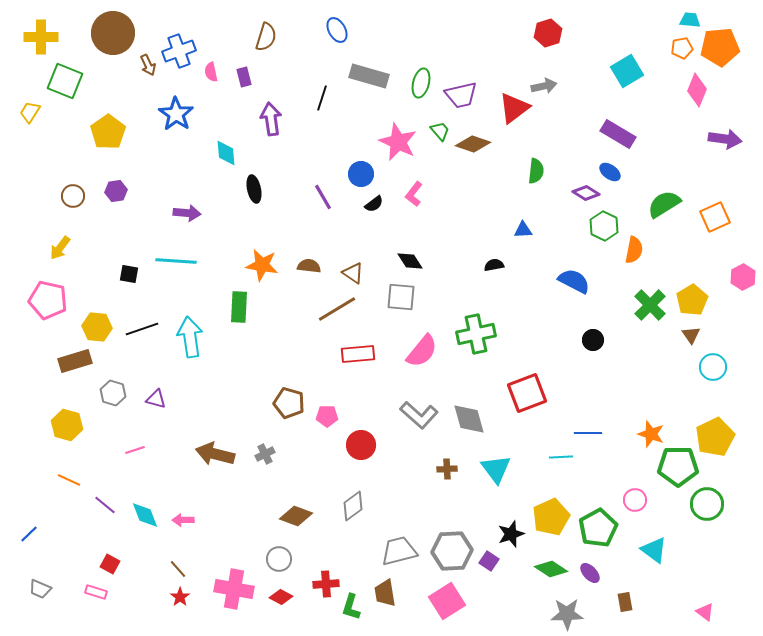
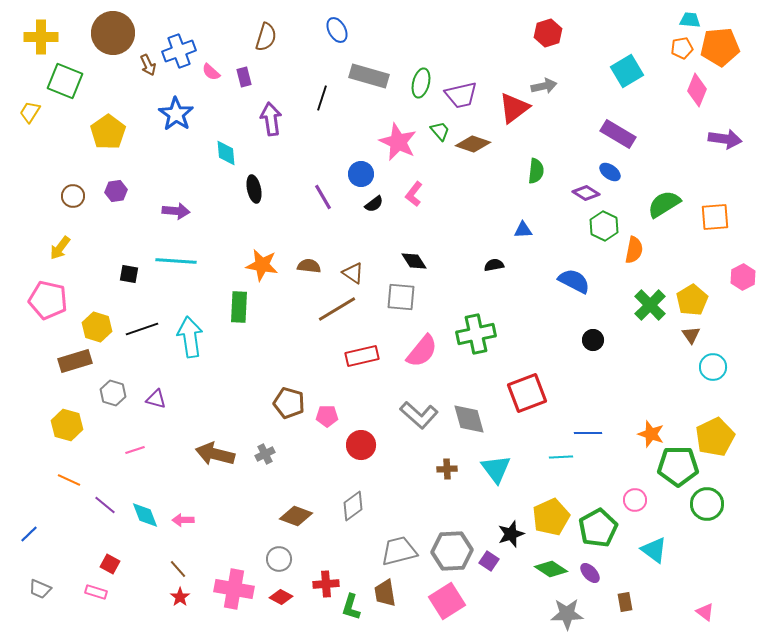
pink semicircle at (211, 72): rotated 36 degrees counterclockwise
purple arrow at (187, 213): moved 11 px left, 2 px up
orange square at (715, 217): rotated 20 degrees clockwise
black diamond at (410, 261): moved 4 px right
yellow hexagon at (97, 327): rotated 12 degrees clockwise
red rectangle at (358, 354): moved 4 px right, 2 px down; rotated 8 degrees counterclockwise
